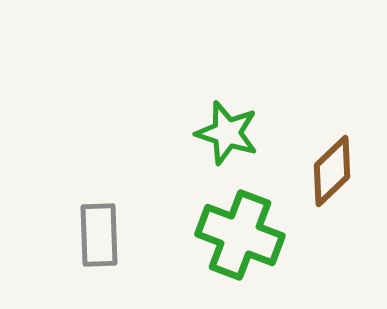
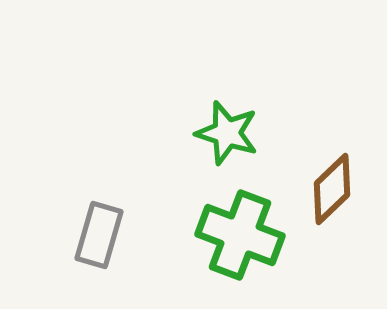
brown diamond: moved 18 px down
gray rectangle: rotated 18 degrees clockwise
